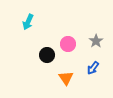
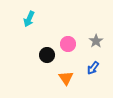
cyan arrow: moved 1 px right, 3 px up
